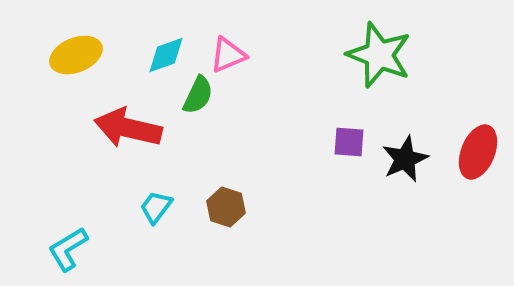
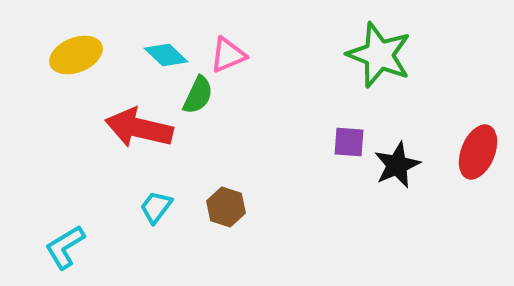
cyan diamond: rotated 63 degrees clockwise
red arrow: moved 11 px right
black star: moved 8 px left, 6 px down
cyan L-shape: moved 3 px left, 2 px up
